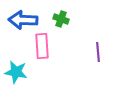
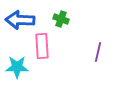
blue arrow: moved 3 px left
purple line: rotated 18 degrees clockwise
cyan star: moved 1 px right, 5 px up; rotated 10 degrees counterclockwise
